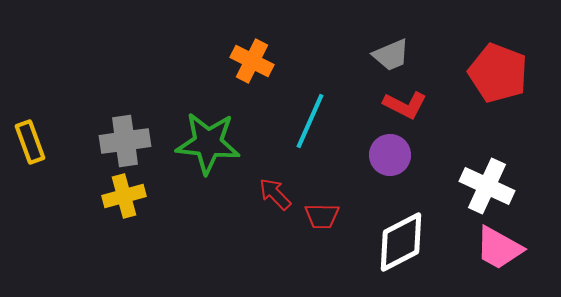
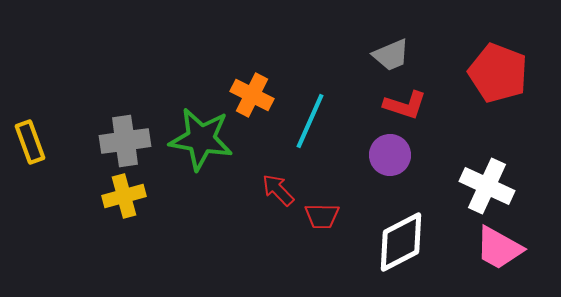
orange cross: moved 34 px down
red L-shape: rotated 9 degrees counterclockwise
green star: moved 7 px left, 4 px up; rotated 4 degrees clockwise
red arrow: moved 3 px right, 4 px up
